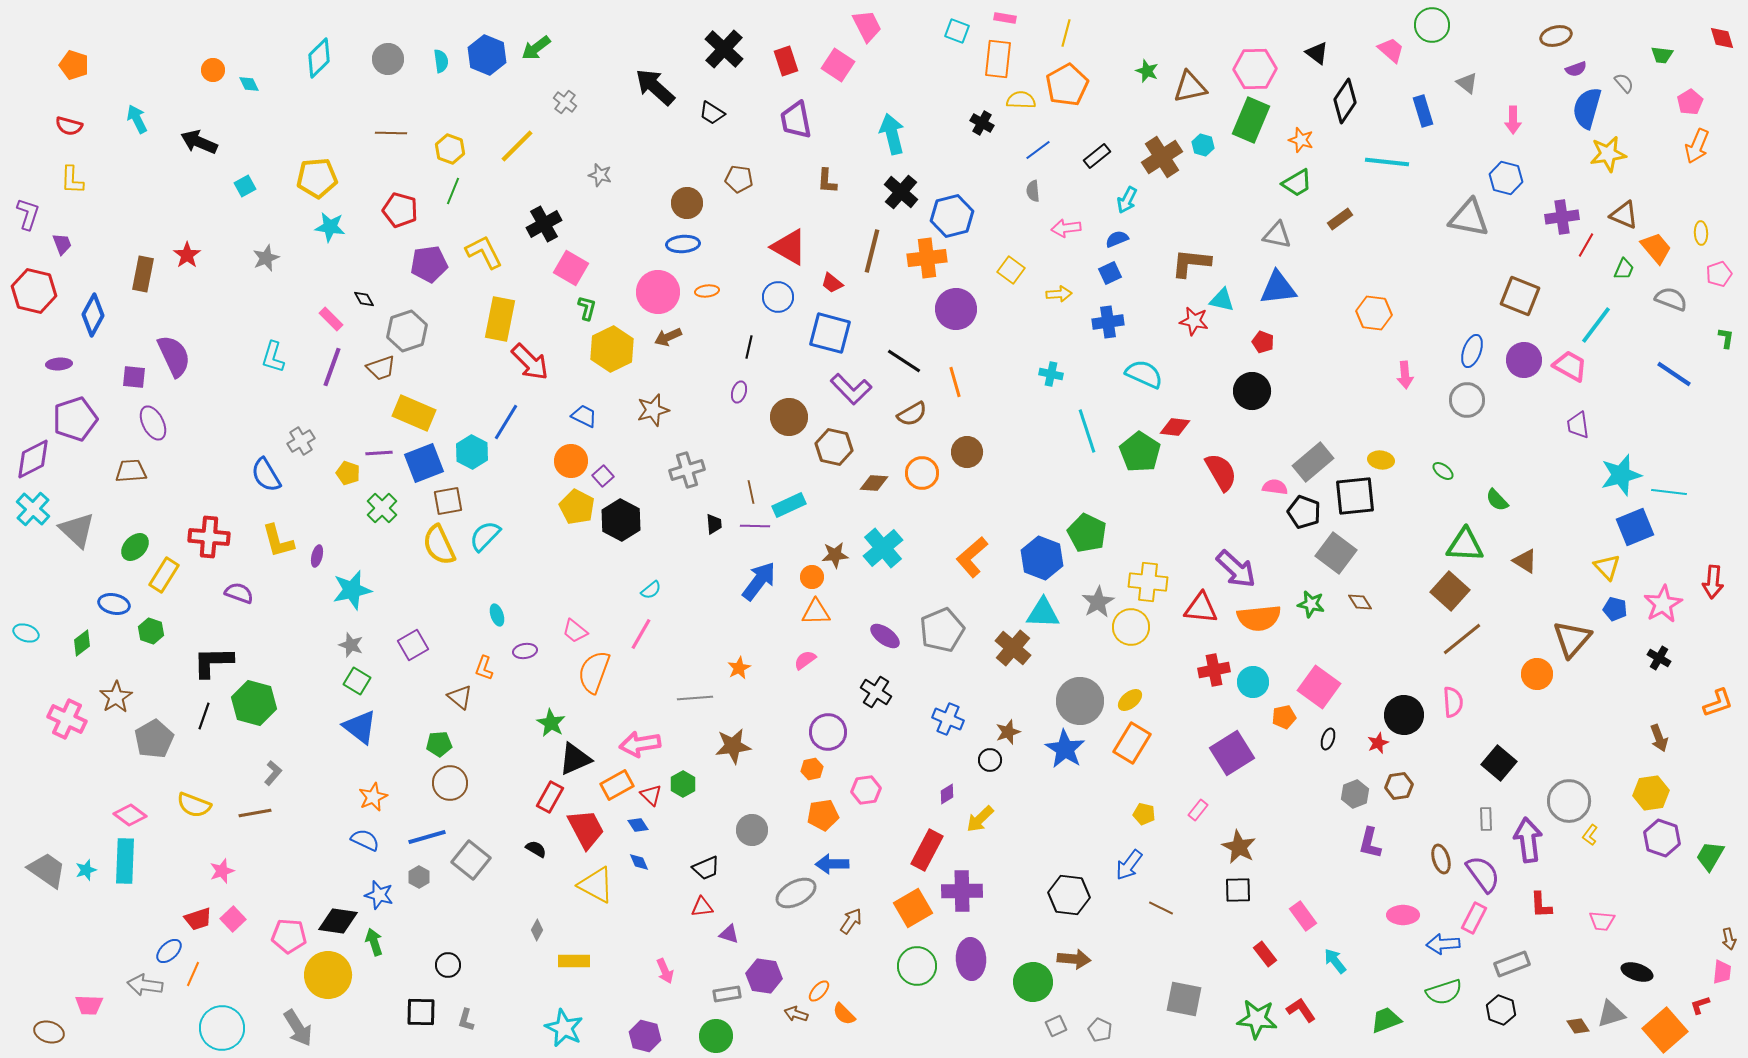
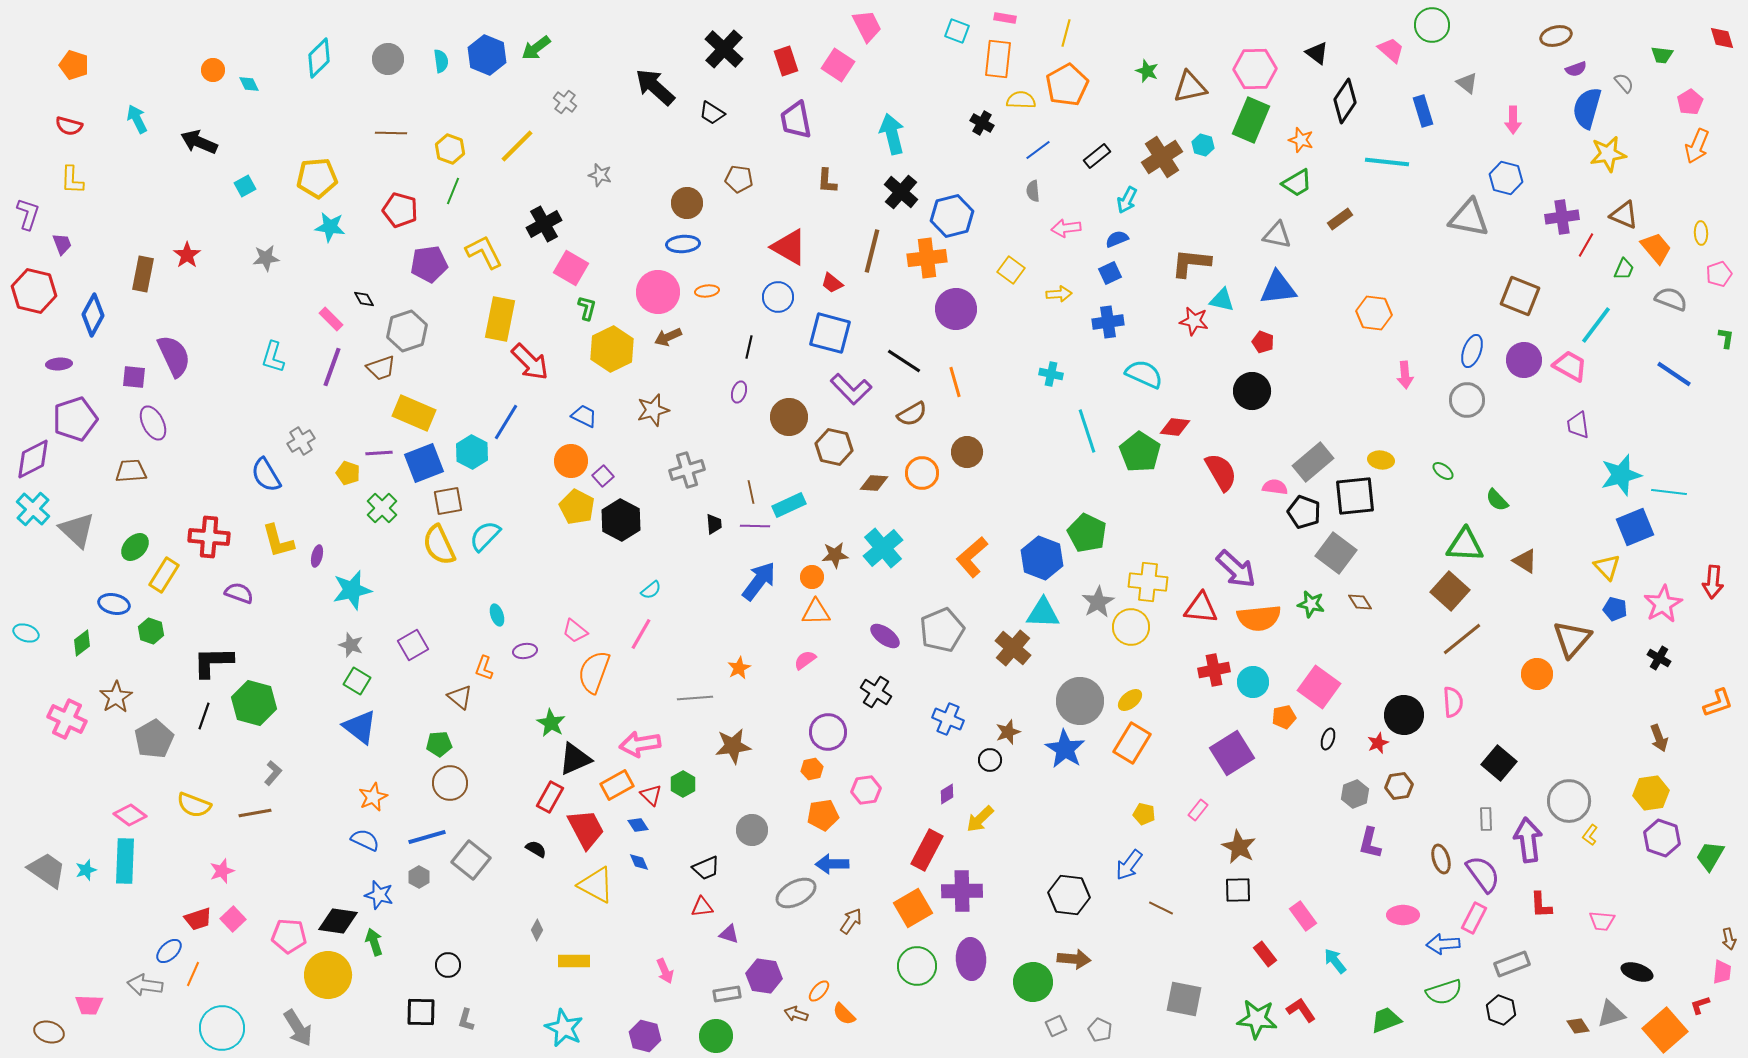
gray star at (266, 258): rotated 16 degrees clockwise
